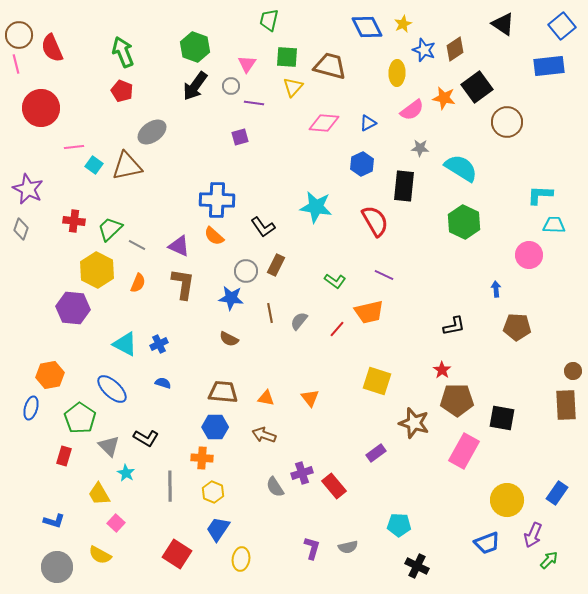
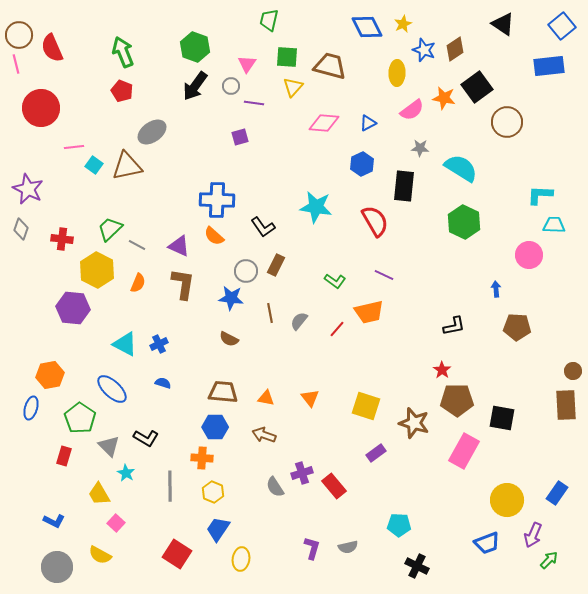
red cross at (74, 221): moved 12 px left, 18 px down
yellow square at (377, 381): moved 11 px left, 25 px down
blue L-shape at (54, 521): rotated 10 degrees clockwise
